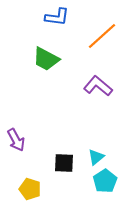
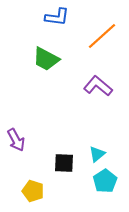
cyan triangle: moved 1 px right, 3 px up
yellow pentagon: moved 3 px right, 2 px down
